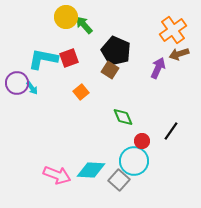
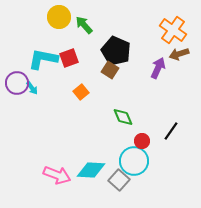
yellow circle: moved 7 px left
orange cross: rotated 20 degrees counterclockwise
